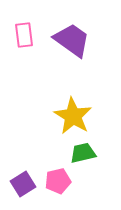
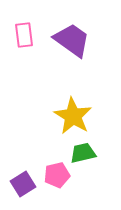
pink pentagon: moved 1 px left, 6 px up
